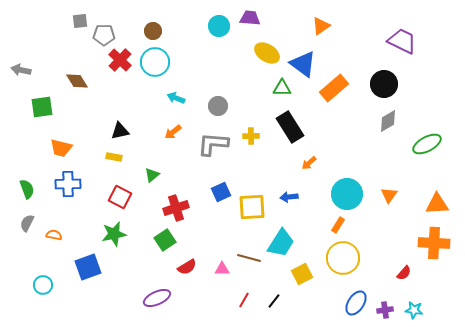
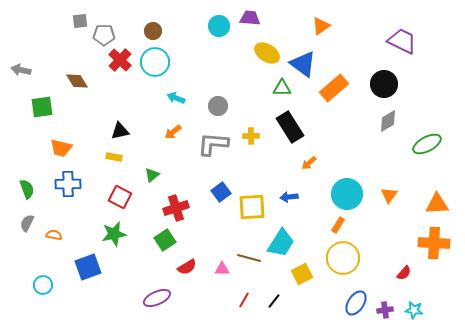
blue square at (221, 192): rotated 12 degrees counterclockwise
